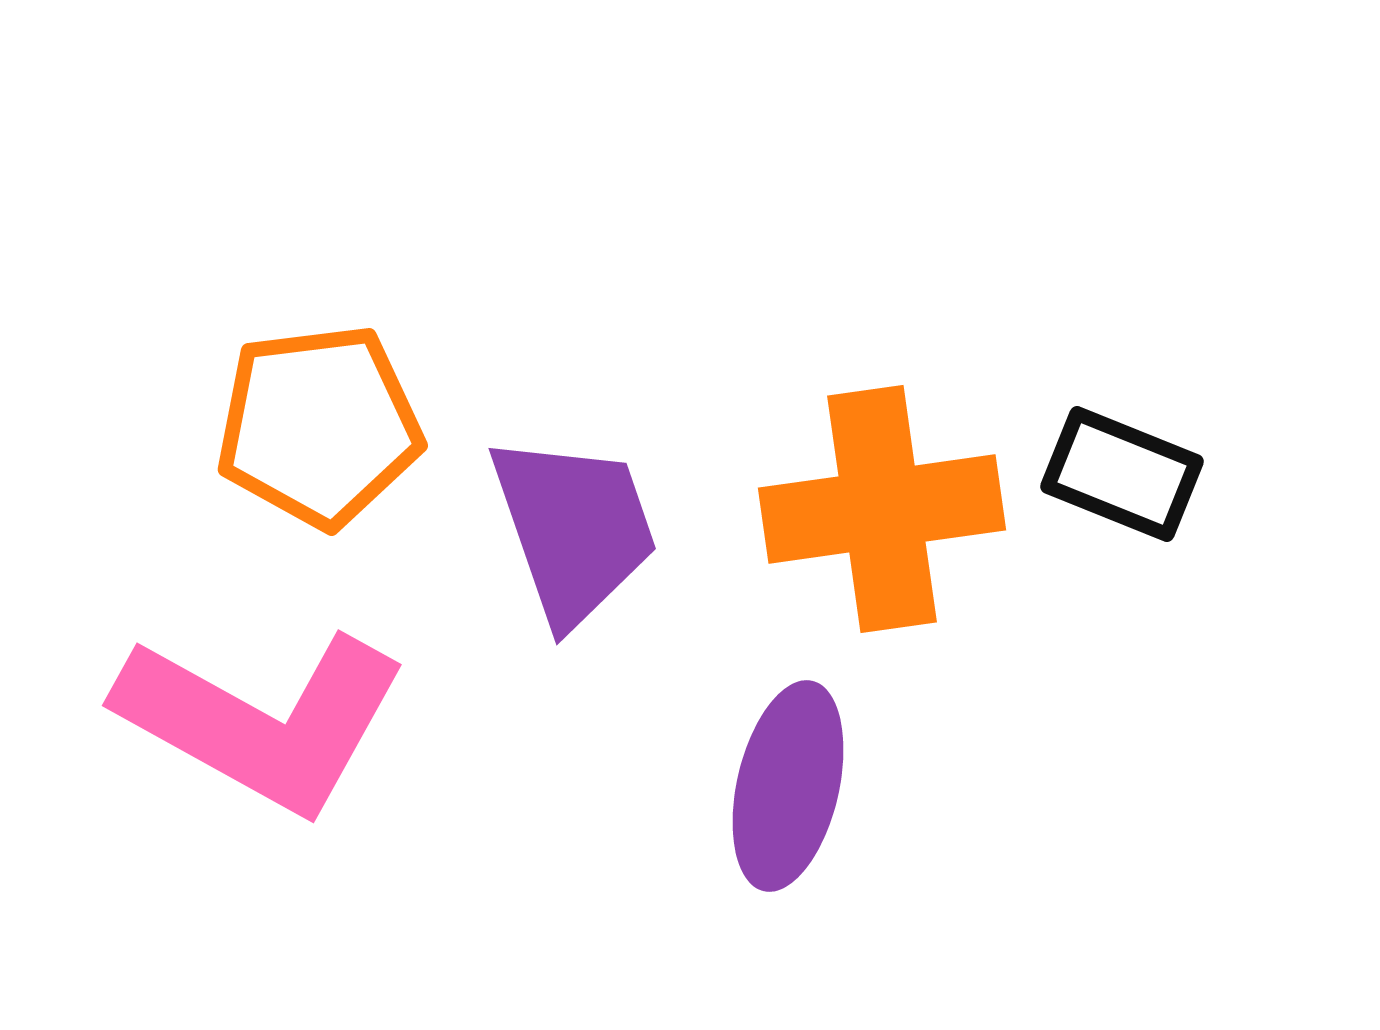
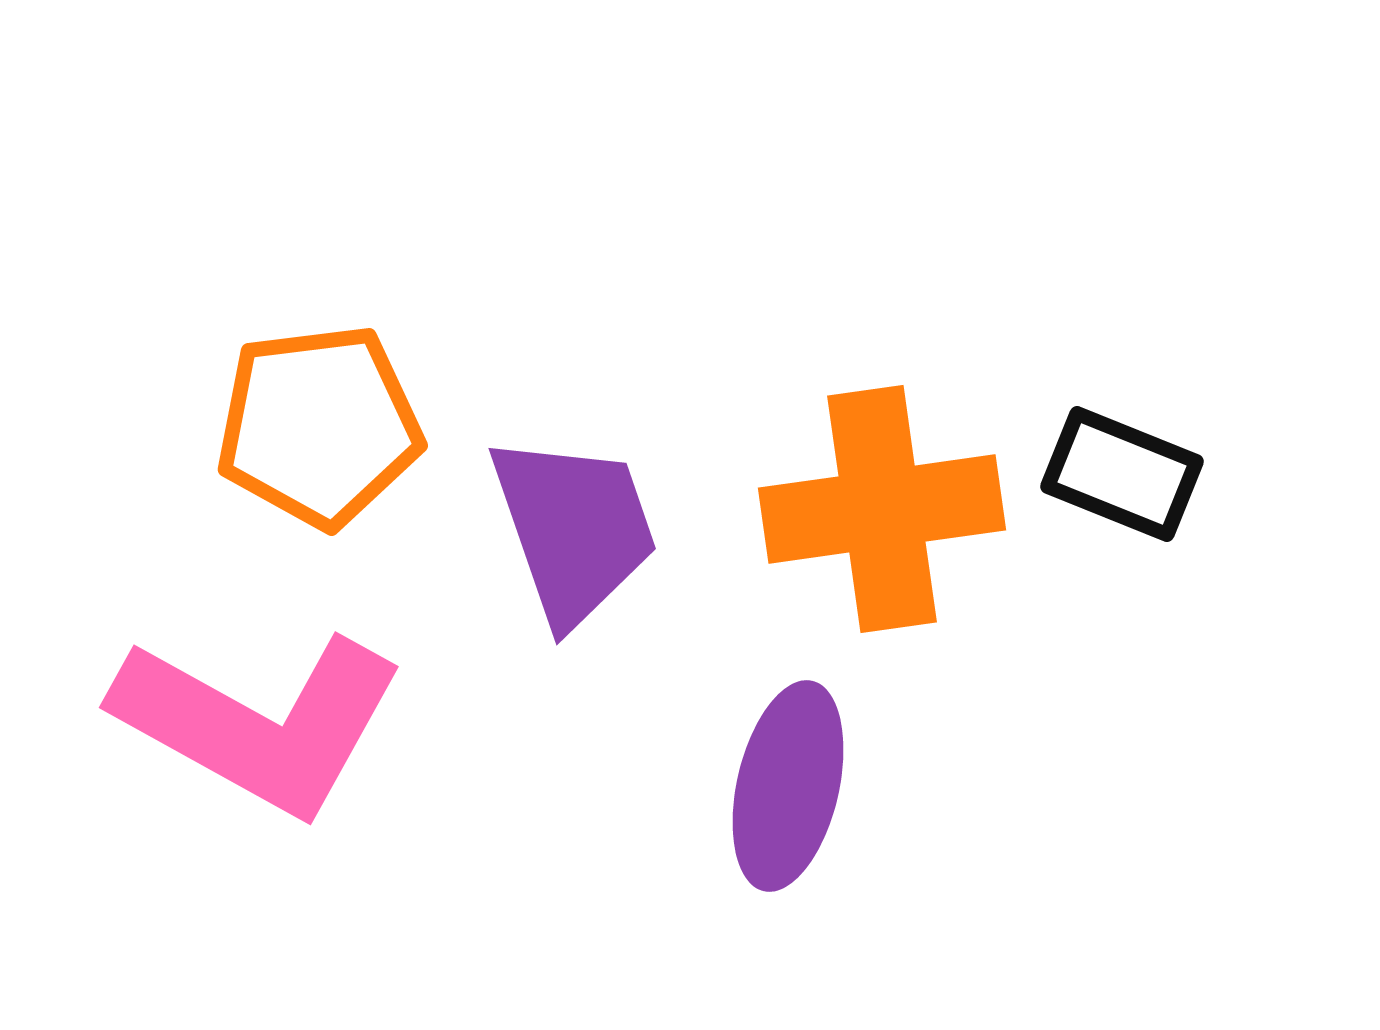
pink L-shape: moved 3 px left, 2 px down
